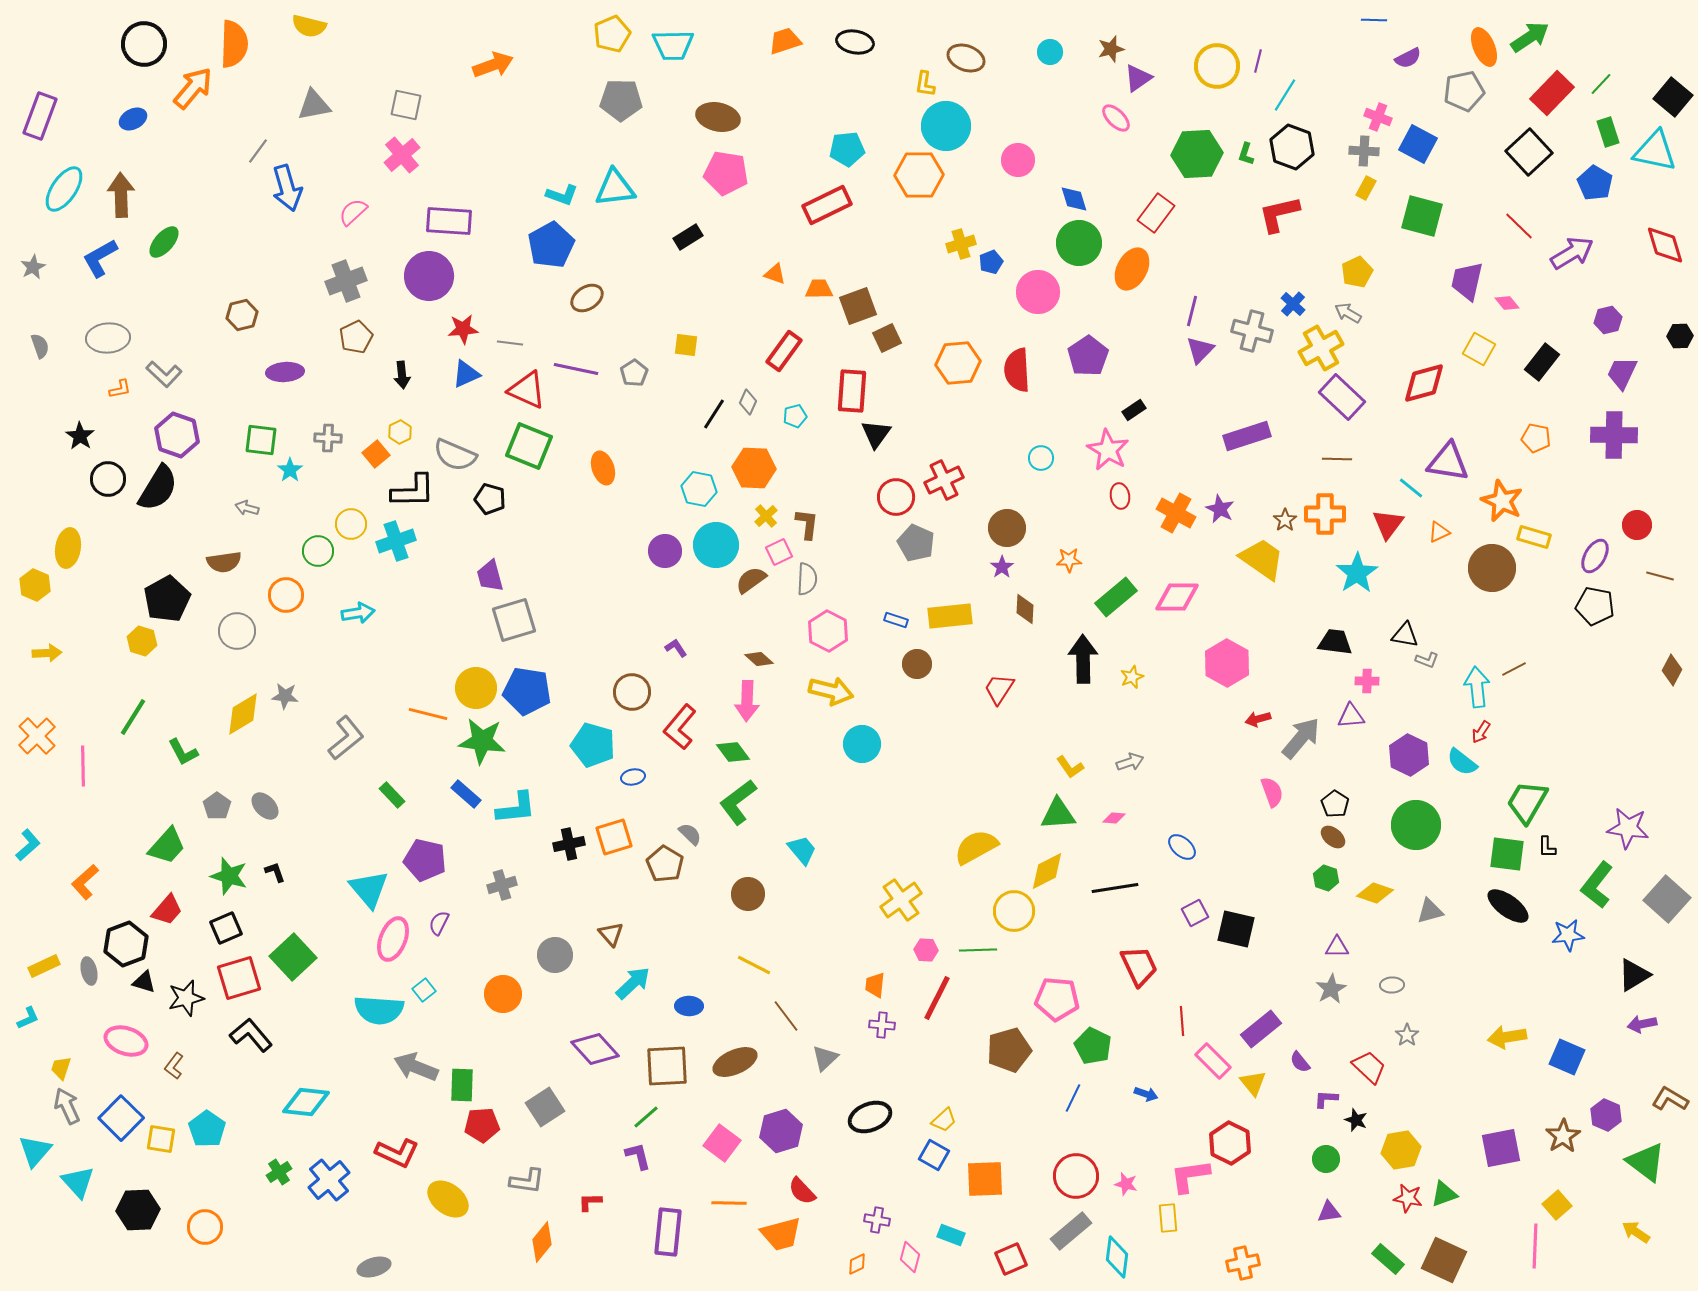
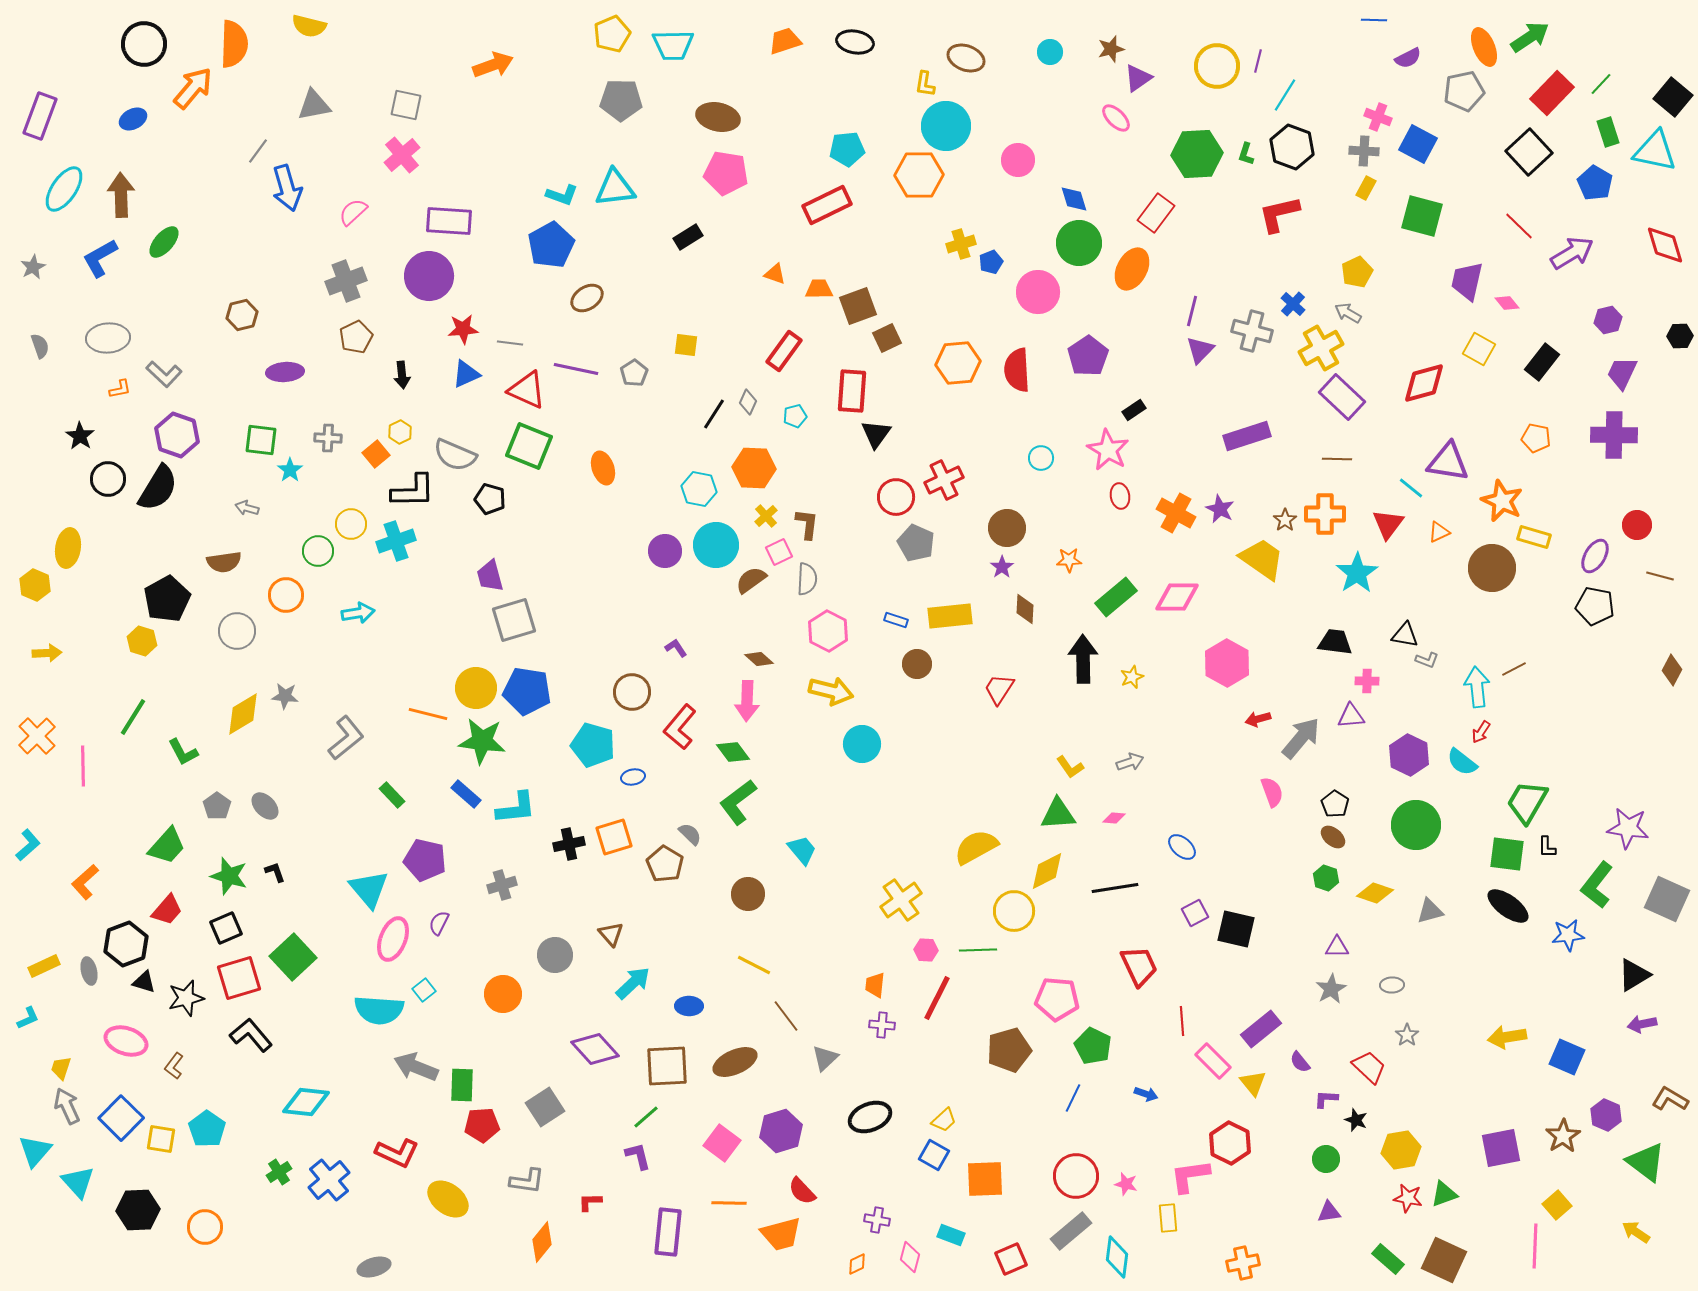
gray square at (1667, 899): rotated 18 degrees counterclockwise
